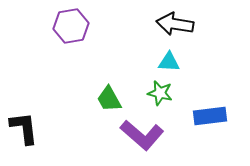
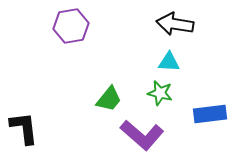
green trapezoid: rotated 112 degrees counterclockwise
blue rectangle: moved 2 px up
